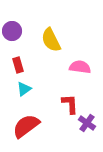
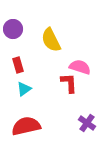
purple circle: moved 1 px right, 2 px up
pink semicircle: rotated 10 degrees clockwise
red L-shape: moved 1 px left, 21 px up
red semicircle: rotated 24 degrees clockwise
